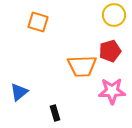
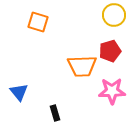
blue triangle: rotated 30 degrees counterclockwise
